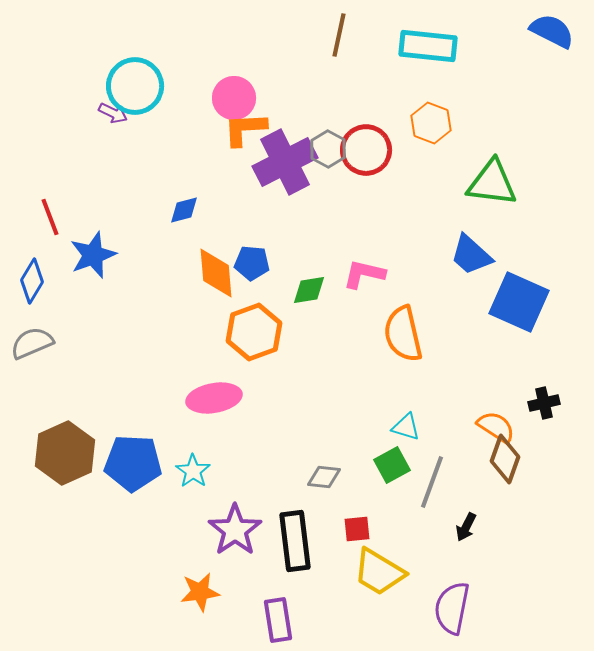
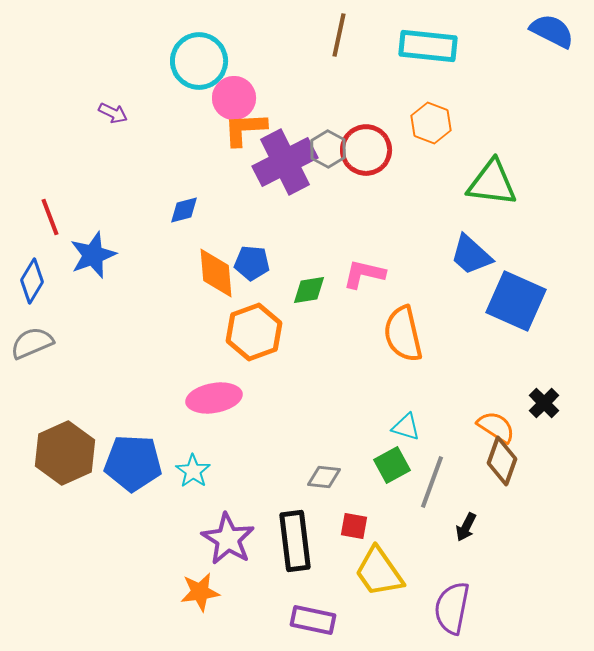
cyan circle at (135, 86): moved 64 px right, 25 px up
blue square at (519, 302): moved 3 px left, 1 px up
black cross at (544, 403): rotated 32 degrees counterclockwise
brown diamond at (505, 459): moved 3 px left, 2 px down
red square at (357, 529): moved 3 px left, 3 px up; rotated 16 degrees clockwise
purple star at (235, 530): moved 7 px left, 9 px down; rotated 6 degrees counterclockwise
yellow trapezoid at (379, 572): rotated 24 degrees clockwise
purple rectangle at (278, 620): moved 35 px right; rotated 69 degrees counterclockwise
